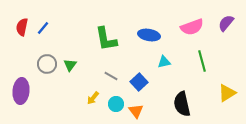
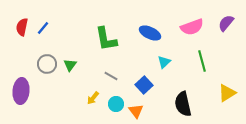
blue ellipse: moved 1 px right, 2 px up; rotated 15 degrees clockwise
cyan triangle: rotated 32 degrees counterclockwise
blue square: moved 5 px right, 3 px down
black semicircle: moved 1 px right
